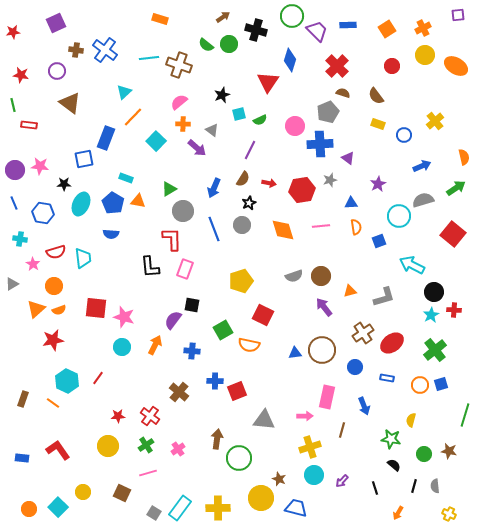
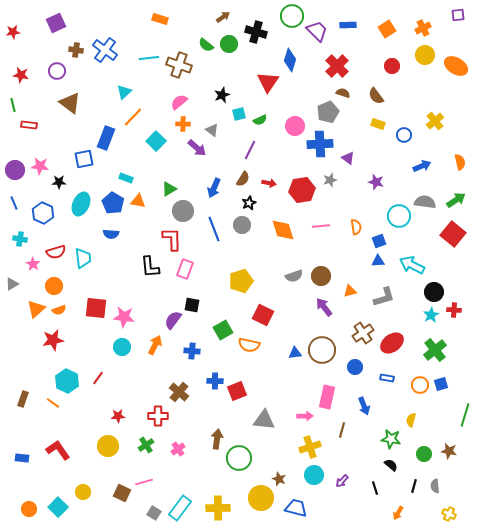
black cross at (256, 30): moved 2 px down
orange semicircle at (464, 157): moved 4 px left, 5 px down
black star at (64, 184): moved 5 px left, 2 px up
purple star at (378, 184): moved 2 px left, 2 px up; rotated 28 degrees counterclockwise
green arrow at (456, 188): moved 12 px down
gray semicircle at (423, 200): moved 2 px right, 2 px down; rotated 25 degrees clockwise
blue triangle at (351, 203): moved 27 px right, 58 px down
blue hexagon at (43, 213): rotated 15 degrees clockwise
pink star at (124, 317): rotated 10 degrees counterclockwise
red cross at (150, 416): moved 8 px right; rotated 36 degrees counterclockwise
black semicircle at (394, 465): moved 3 px left
pink line at (148, 473): moved 4 px left, 9 px down
